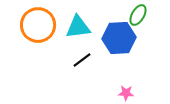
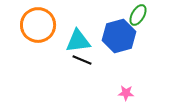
cyan triangle: moved 14 px down
blue hexagon: moved 2 px up; rotated 12 degrees counterclockwise
black line: rotated 60 degrees clockwise
